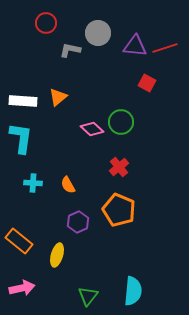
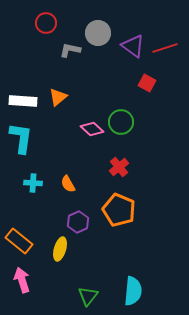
purple triangle: moved 2 px left; rotated 30 degrees clockwise
orange semicircle: moved 1 px up
yellow ellipse: moved 3 px right, 6 px up
pink arrow: moved 8 px up; rotated 95 degrees counterclockwise
